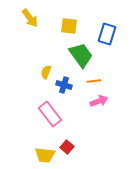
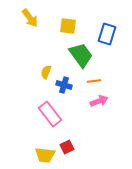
yellow square: moved 1 px left
red square: rotated 24 degrees clockwise
